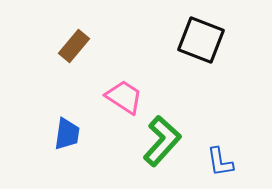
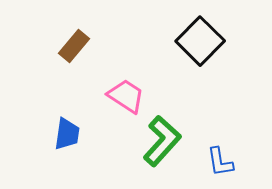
black square: moved 1 px left, 1 px down; rotated 24 degrees clockwise
pink trapezoid: moved 2 px right, 1 px up
